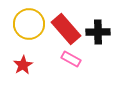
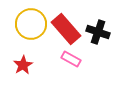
yellow circle: moved 2 px right
black cross: rotated 20 degrees clockwise
